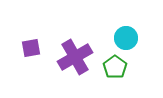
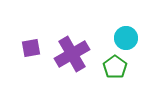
purple cross: moved 3 px left, 3 px up
